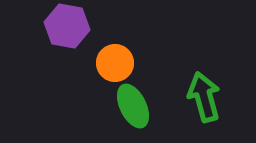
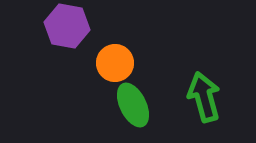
green ellipse: moved 1 px up
